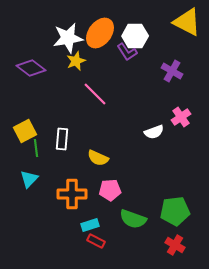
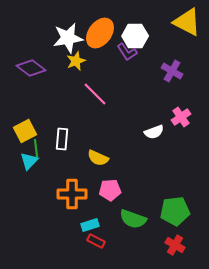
cyan triangle: moved 18 px up
